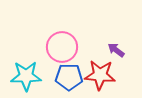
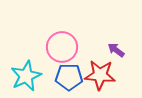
cyan star: rotated 24 degrees counterclockwise
